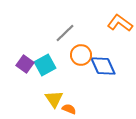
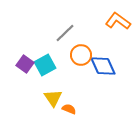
orange L-shape: moved 2 px left, 2 px up
yellow triangle: moved 1 px left, 1 px up
